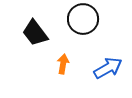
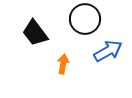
black circle: moved 2 px right
blue arrow: moved 17 px up
